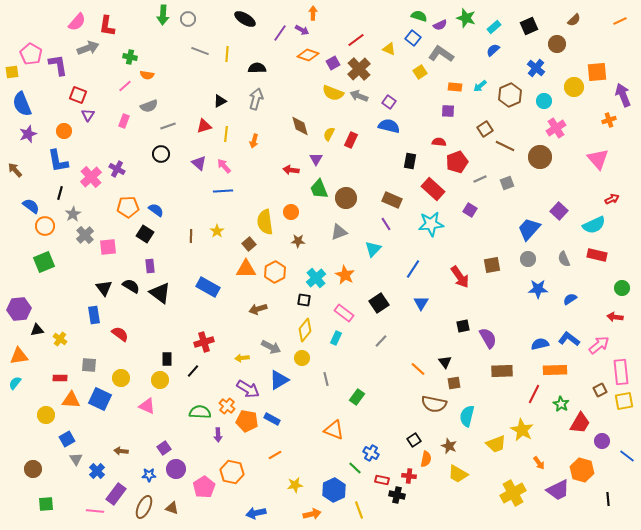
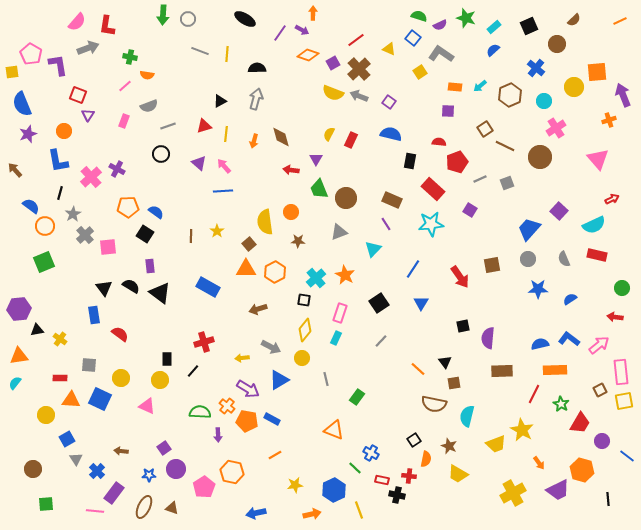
brown diamond at (300, 126): moved 19 px left, 11 px down
blue semicircle at (389, 126): moved 2 px right, 8 px down
blue semicircle at (156, 210): moved 2 px down
pink rectangle at (344, 313): moved 4 px left; rotated 72 degrees clockwise
purple semicircle at (488, 338): rotated 145 degrees counterclockwise
purple rectangle at (116, 494): moved 2 px left, 1 px up
